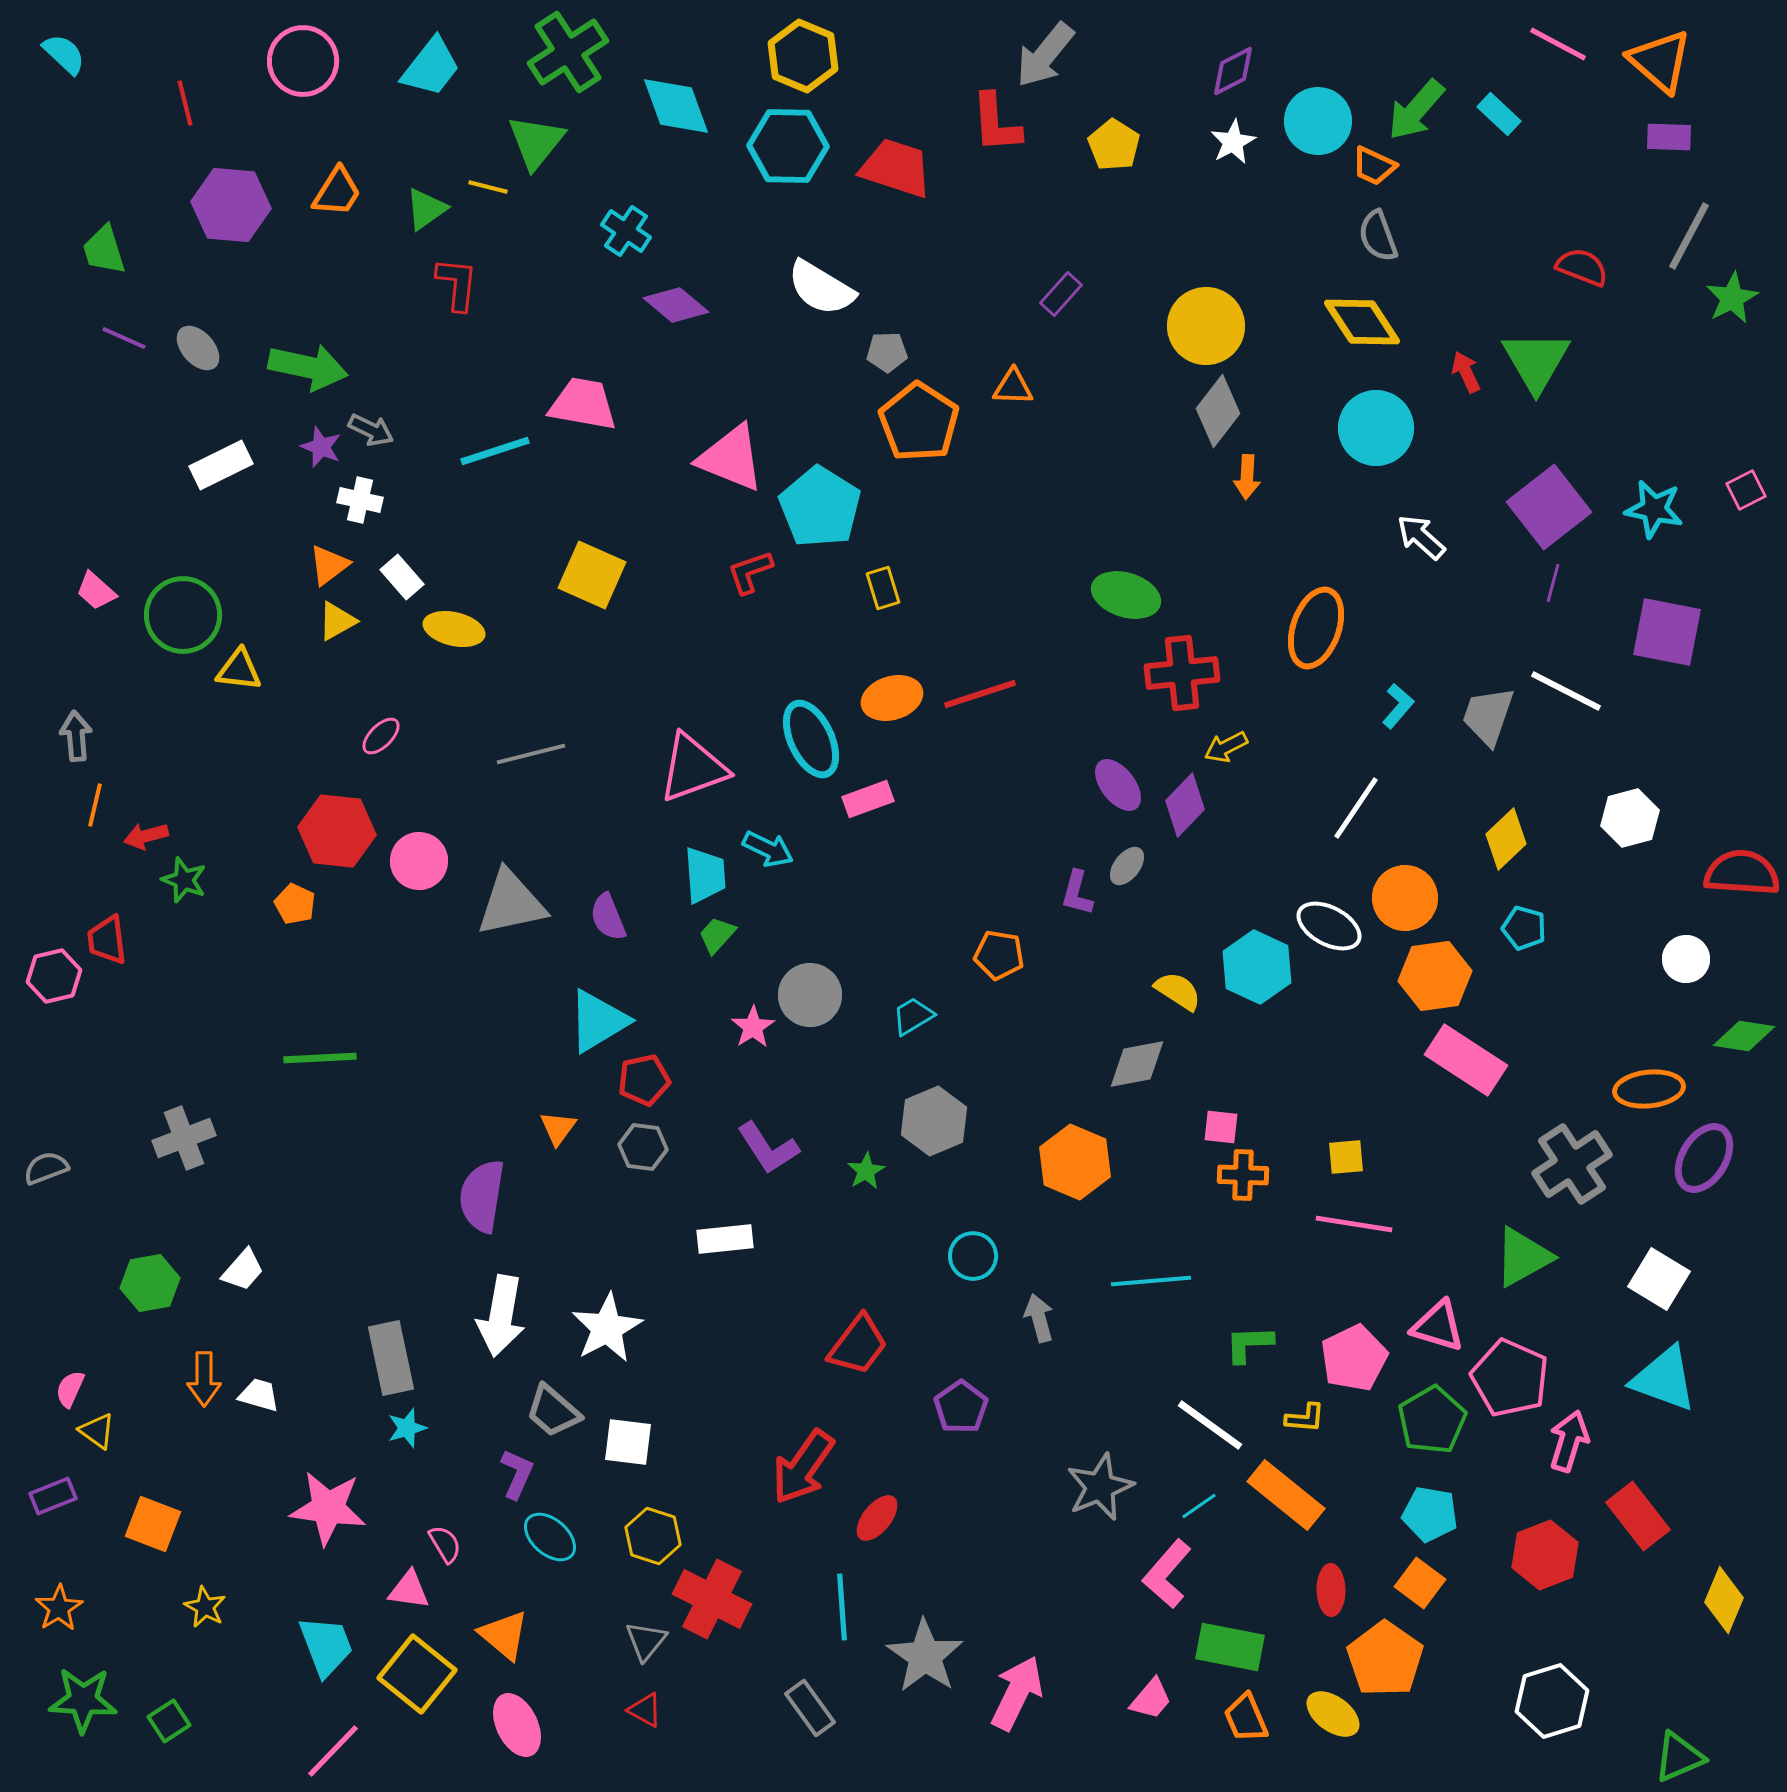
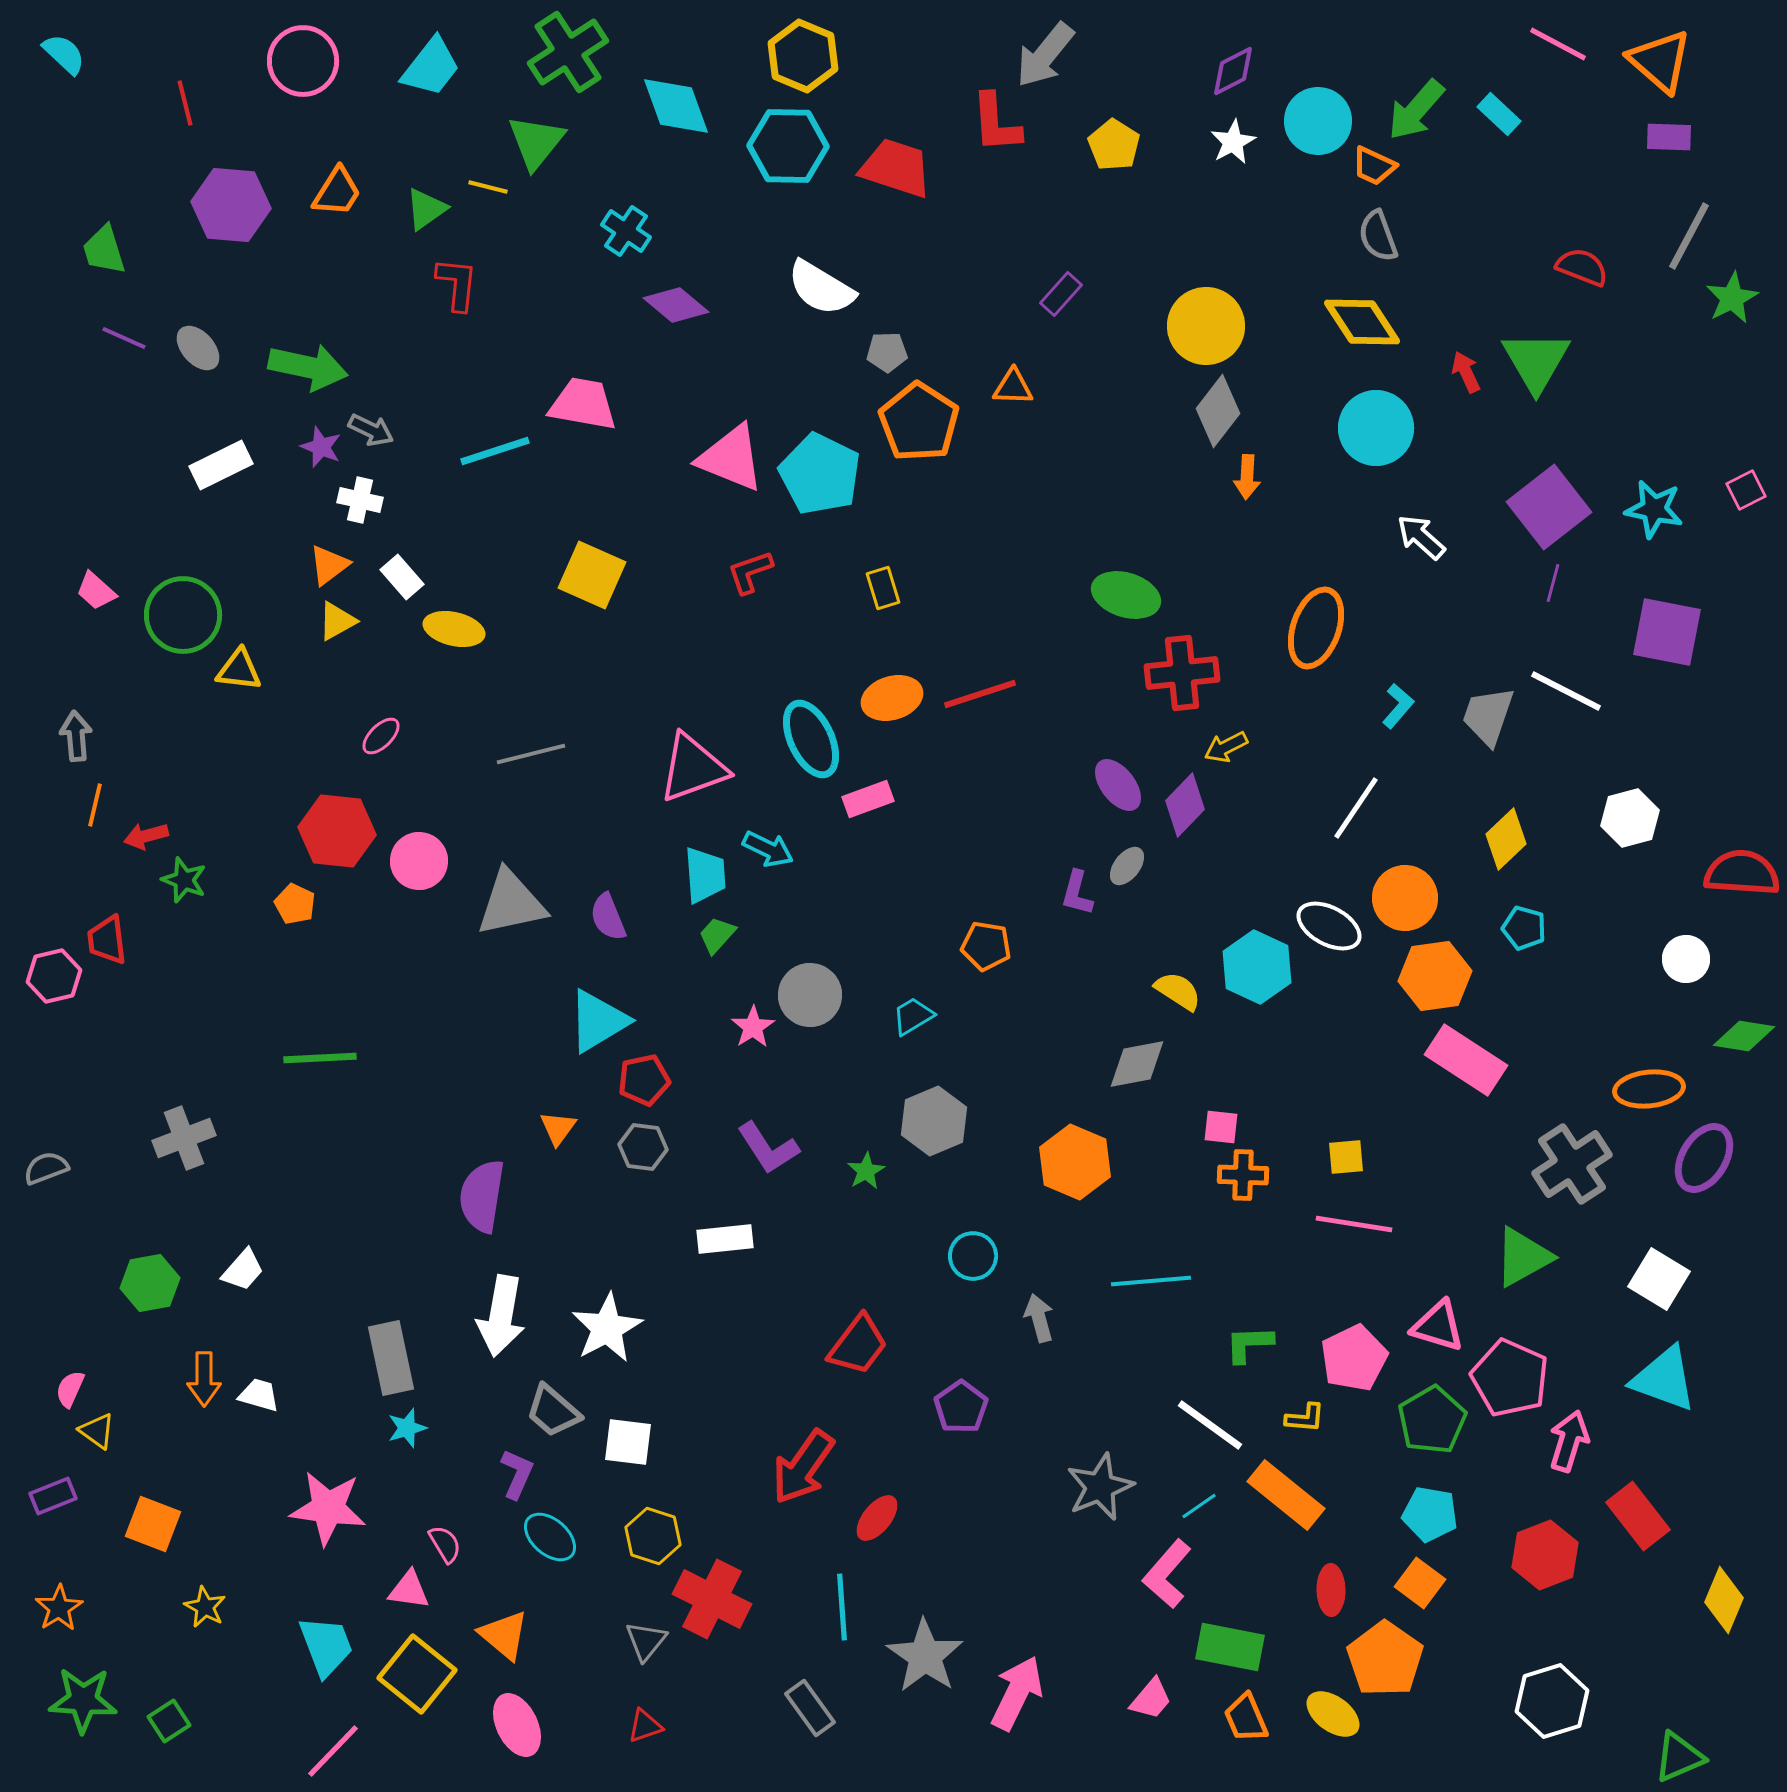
cyan pentagon at (820, 507): moved 33 px up; rotated 6 degrees counterclockwise
orange pentagon at (999, 955): moved 13 px left, 9 px up
red triangle at (645, 1710): moved 16 px down; rotated 48 degrees counterclockwise
